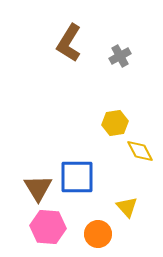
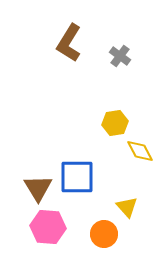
gray cross: rotated 25 degrees counterclockwise
orange circle: moved 6 px right
